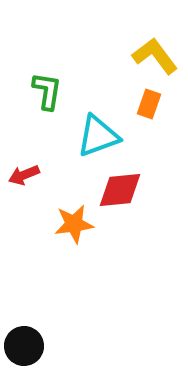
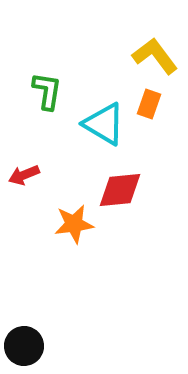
cyan triangle: moved 6 px right, 12 px up; rotated 51 degrees clockwise
